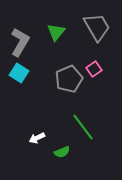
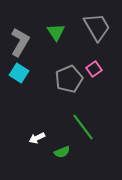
green triangle: rotated 12 degrees counterclockwise
